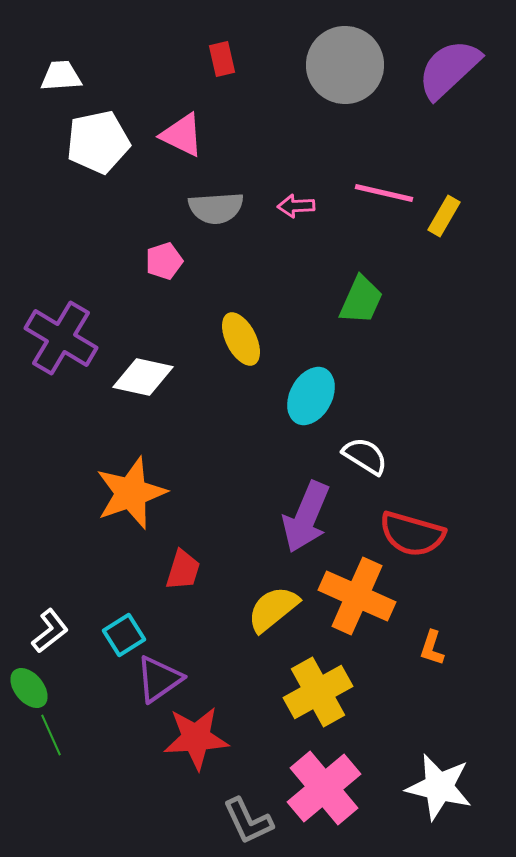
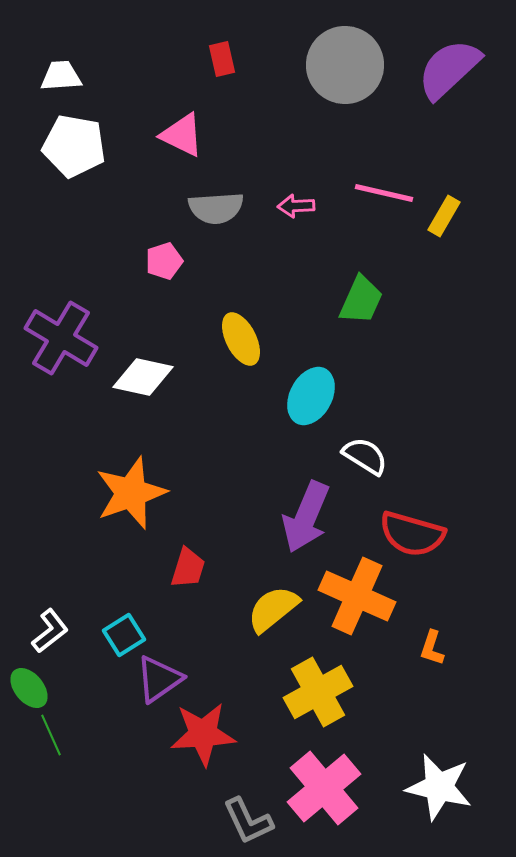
white pentagon: moved 24 px left, 4 px down; rotated 22 degrees clockwise
red trapezoid: moved 5 px right, 2 px up
red star: moved 7 px right, 4 px up
